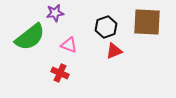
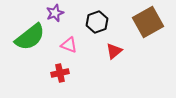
purple star: rotated 12 degrees counterclockwise
brown square: moved 1 px right; rotated 32 degrees counterclockwise
black hexagon: moved 9 px left, 5 px up
red triangle: rotated 18 degrees counterclockwise
red cross: rotated 36 degrees counterclockwise
